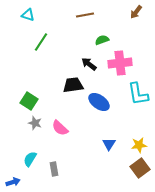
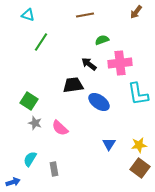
brown square: rotated 18 degrees counterclockwise
